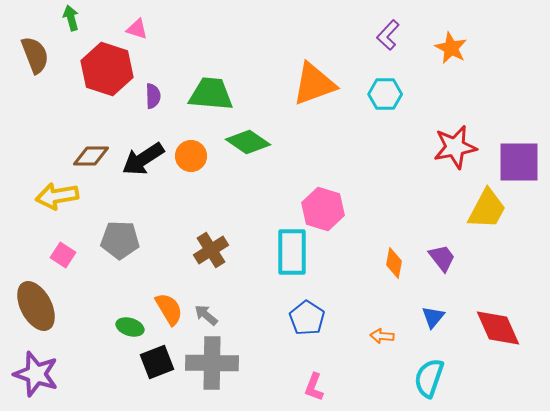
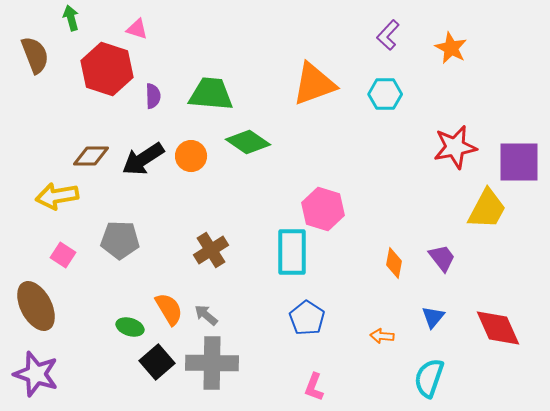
black square: rotated 20 degrees counterclockwise
